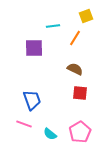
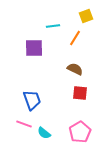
cyan semicircle: moved 6 px left, 1 px up
